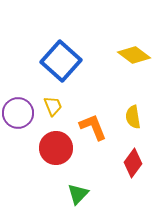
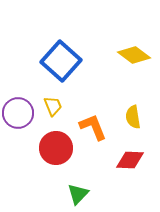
red diamond: moved 3 px left, 3 px up; rotated 56 degrees clockwise
